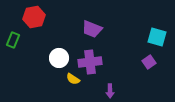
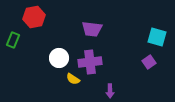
purple trapezoid: rotated 15 degrees counterclockwise
